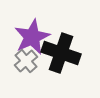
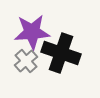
purple star: moved 5 px up; rotated 21 degrees clockwise
